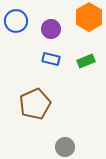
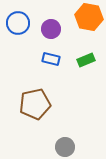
orange hexagon: rotated 20 degrees counterclockwise
blue circle: moved 2 px right, 2 px down
green rectangle: moved 1 px up
brown pentagon: rotated 12 degrees clockwise
